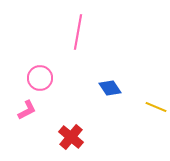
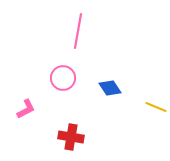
pink line: moved 1 px up
pink circle: moved 23 px right
pink L-shape: moved 1 px left, 1 px up
red cross: rotated 30 degrees counterclockwise
